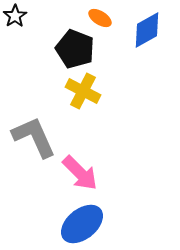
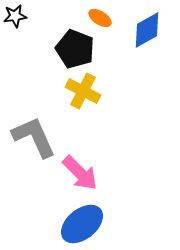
black star: rotated 25 degrees clockwise
